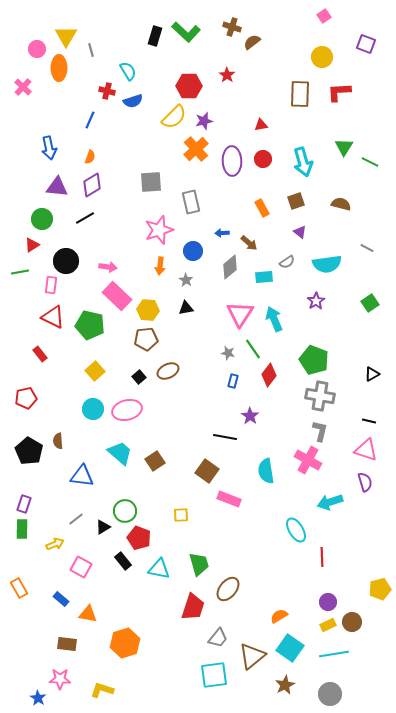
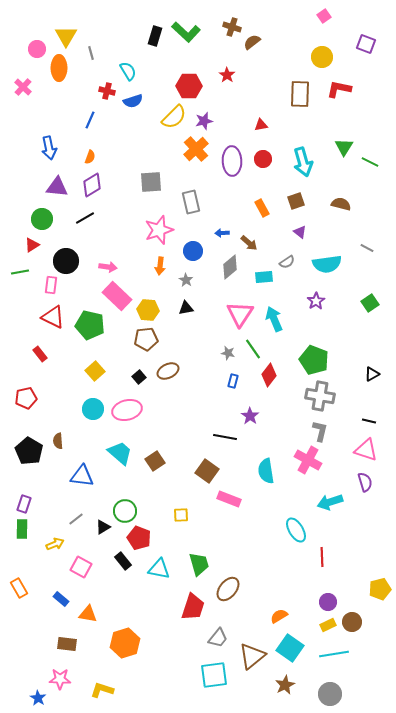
gray line at (91, 50): moved 3 px down
red L-shape at (339, 92): moved 3 px up; rotated 15 degrees clockwise
